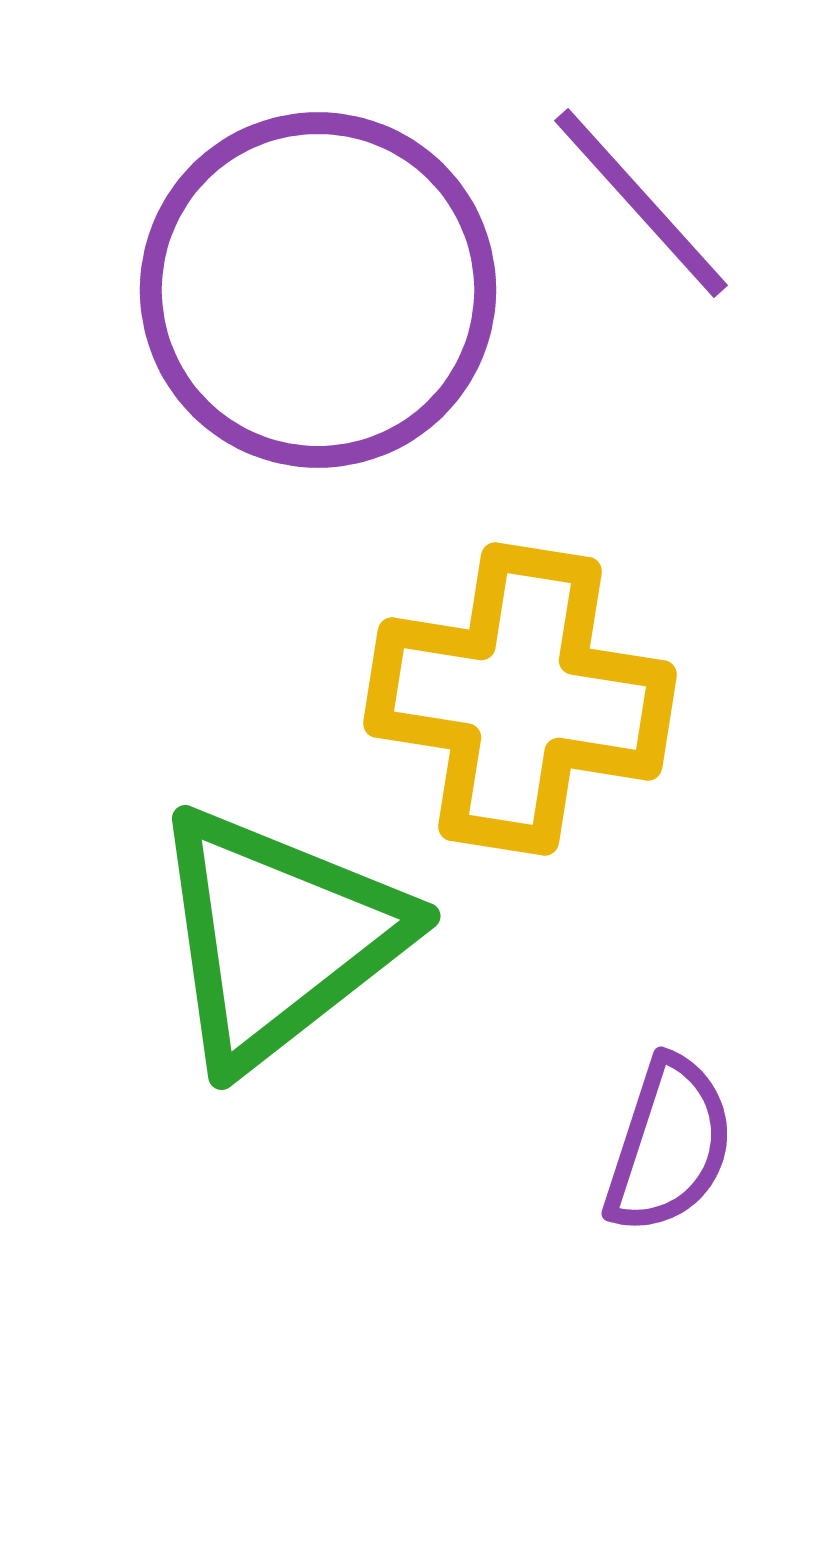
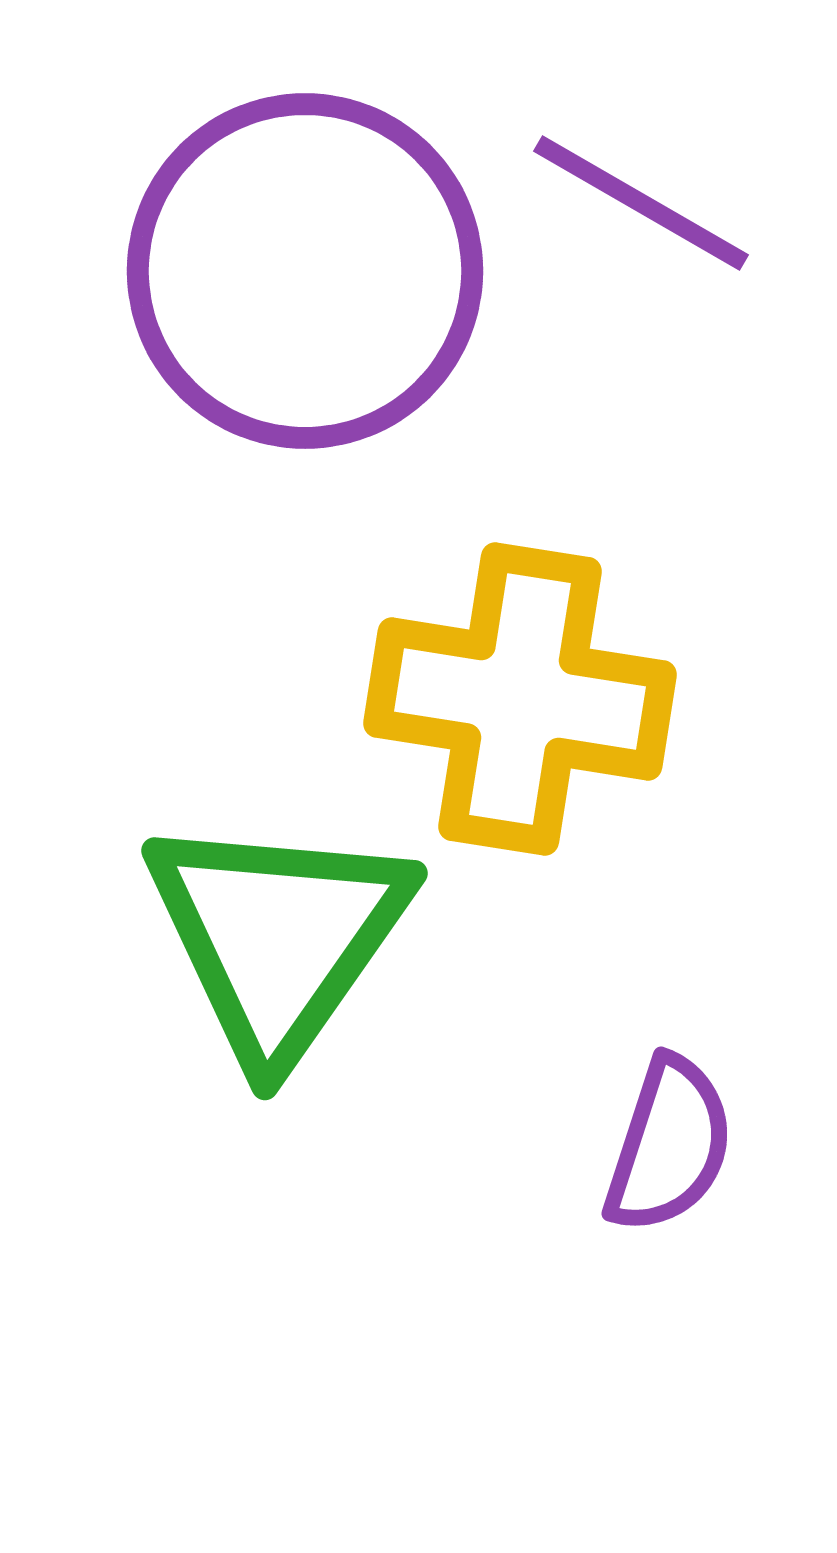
purple line: rotated 18 degrees counterclockwise
purple circle: moved 13 px left, 19 px up
green triangle: rotated 17 degrees counterclockwise
